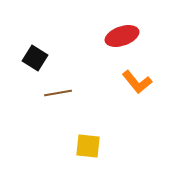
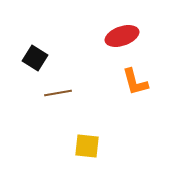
orange L-shape: moved 2 px left; rotated 24 degrees clockwise
yellow square: moved 1 px left
